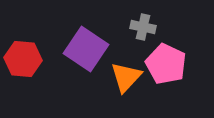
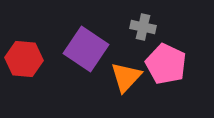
red hexagon: moved 1 px right
